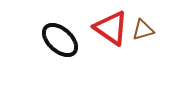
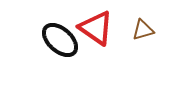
red triangle: moved 15 px left
